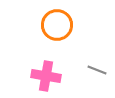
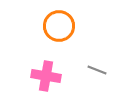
orange circle: moved 2 px right, 1 px down
